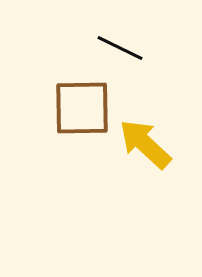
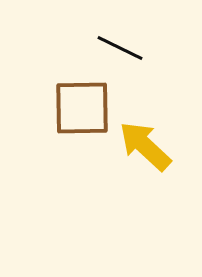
yellow arrow: moved 2 px down
